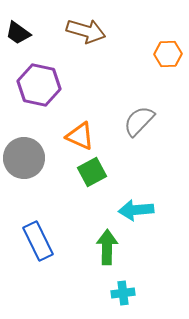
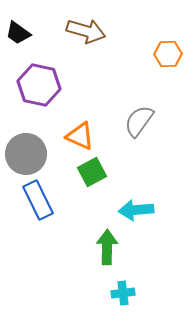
gray semicircle: rotated 8 degrees counterclockwise
gray circle: moved 2 px right, 4 px up
blue rectangle: moved 41 px up
